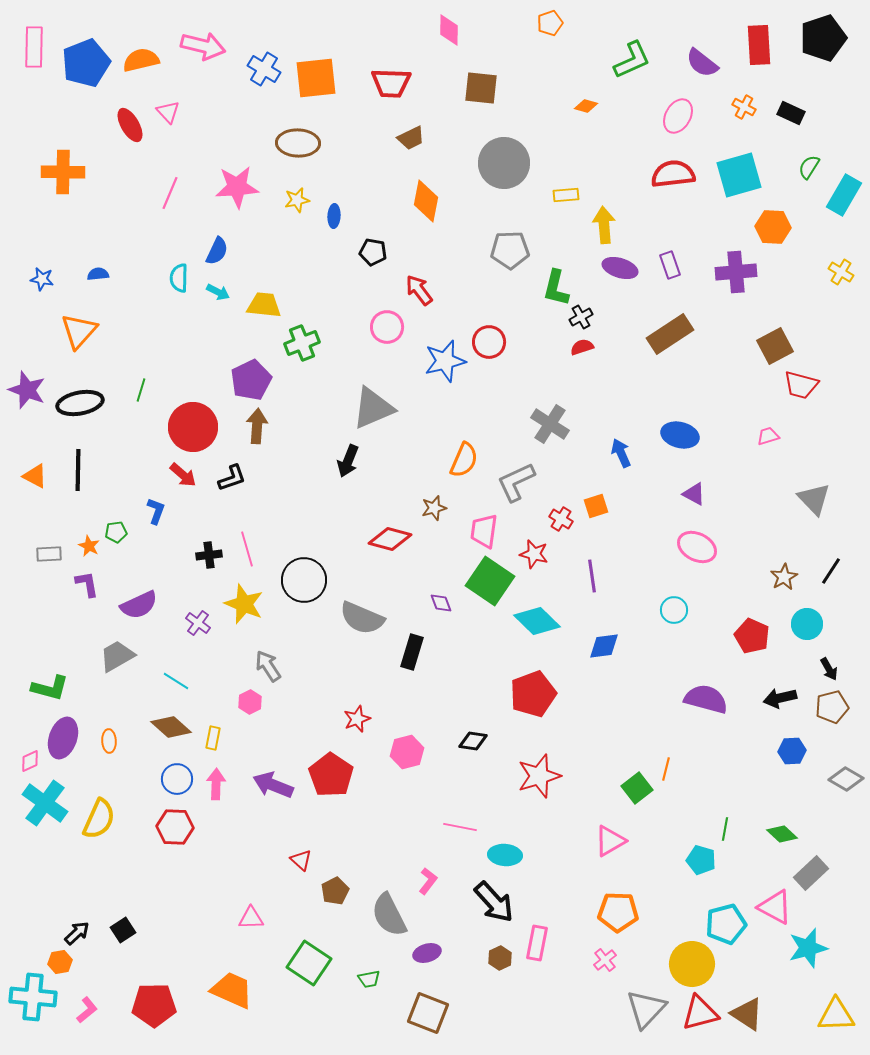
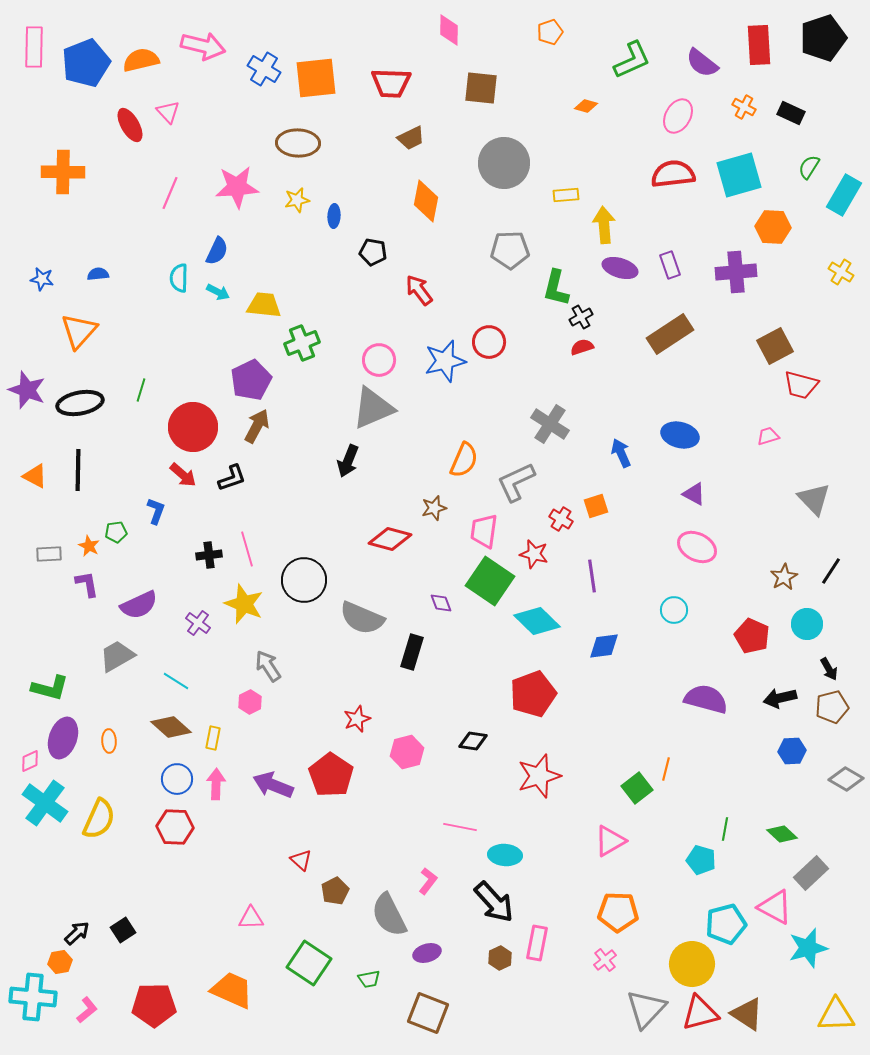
orange pentagon at (550, 23): moved 9 px down
pink circle at (387, 327): moved 8 px left, 33 px down
brown arrow at (257, 426): rotated 24 degrees clockwise
